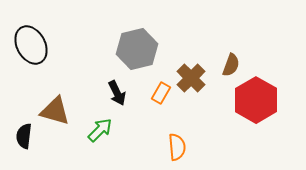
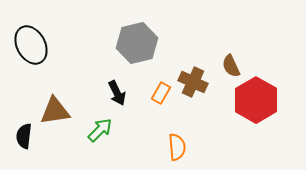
gray hexagon: moved 6 px up
brown semicircle: moved 1 px down; rotated 135 degrees clockwise
brown cross: moved 2 px right, 4 px down; rotated 20 degrees counterclockwise
brown triangle: rotated 24 degrees counterclockwise
